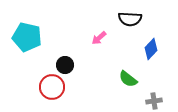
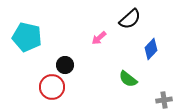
black semicircle: rotated 45 degrees counterclockwise
gray cross: moved 10 px right, 1 px up
